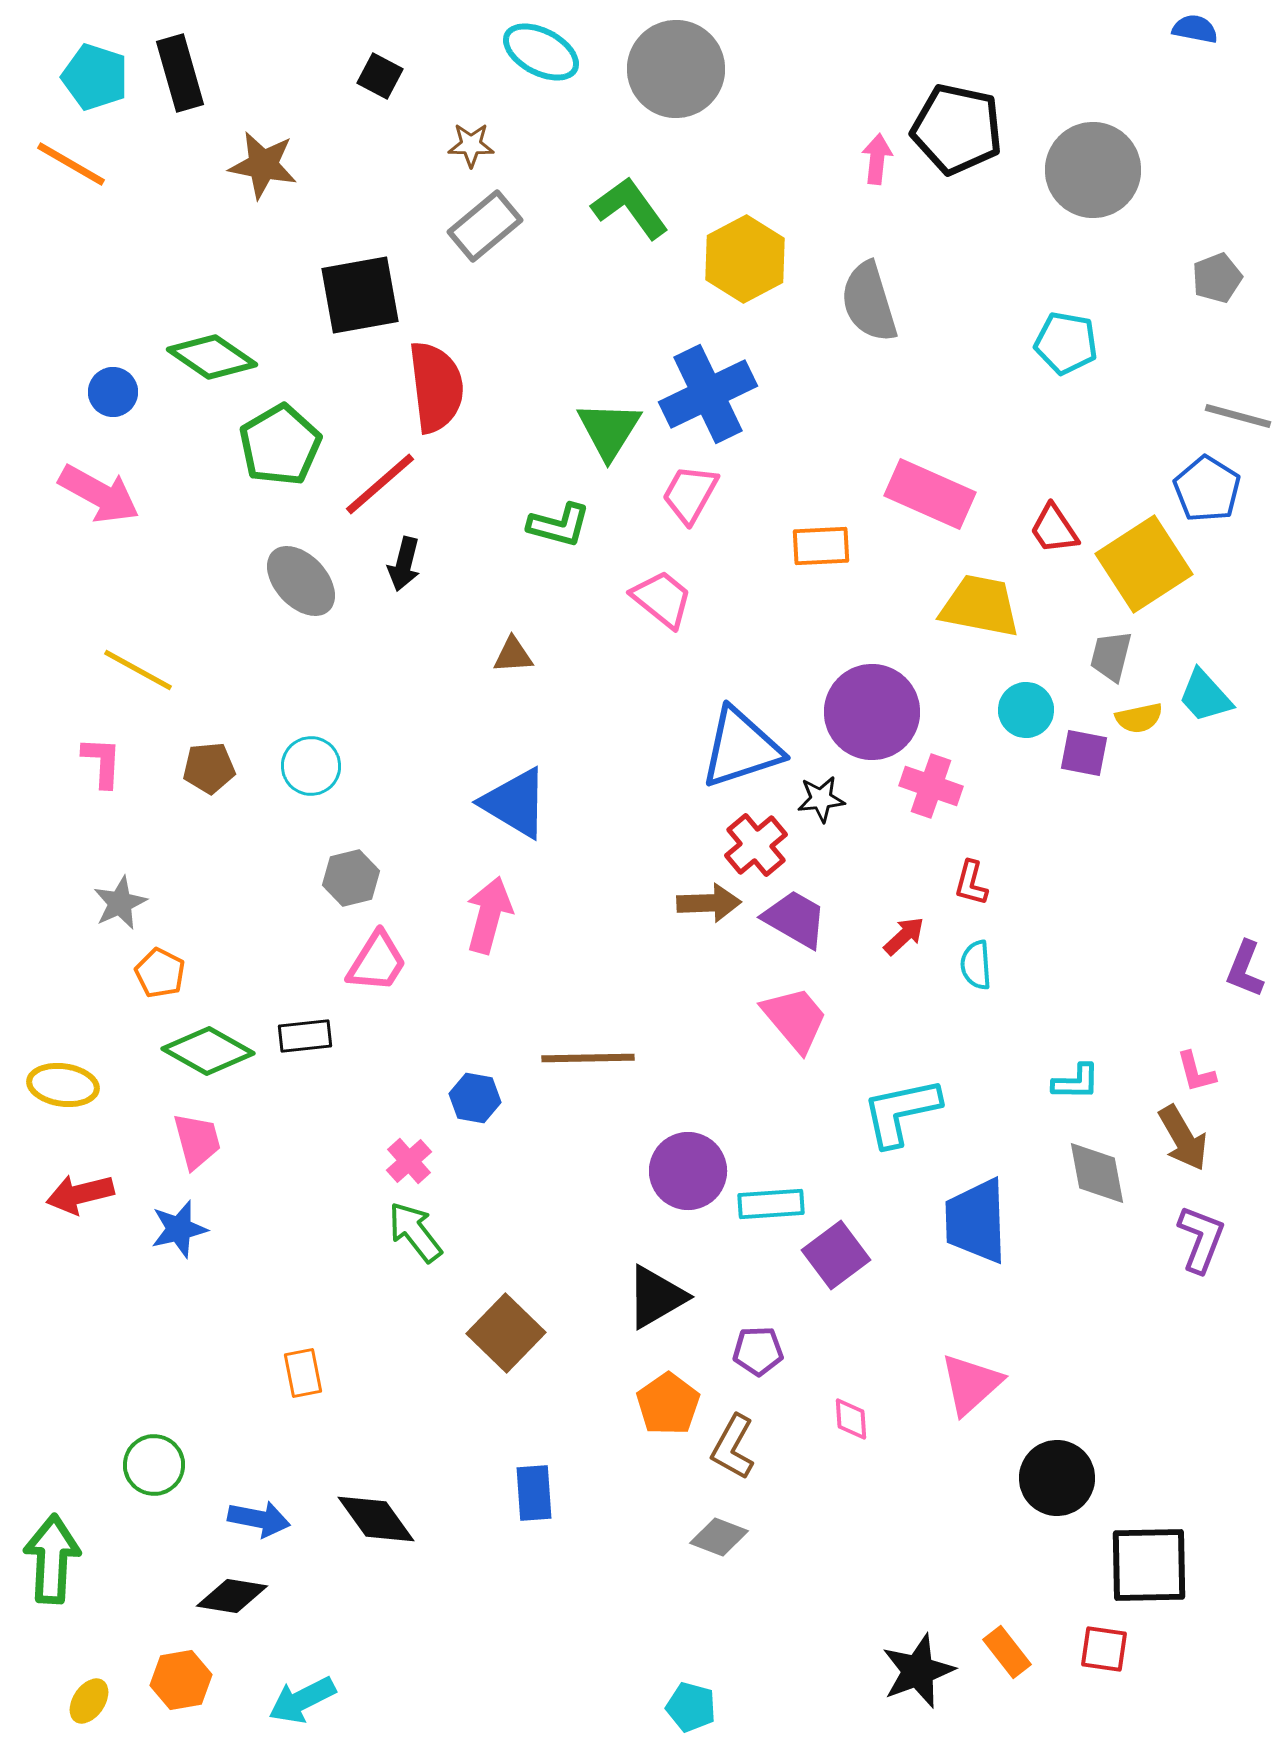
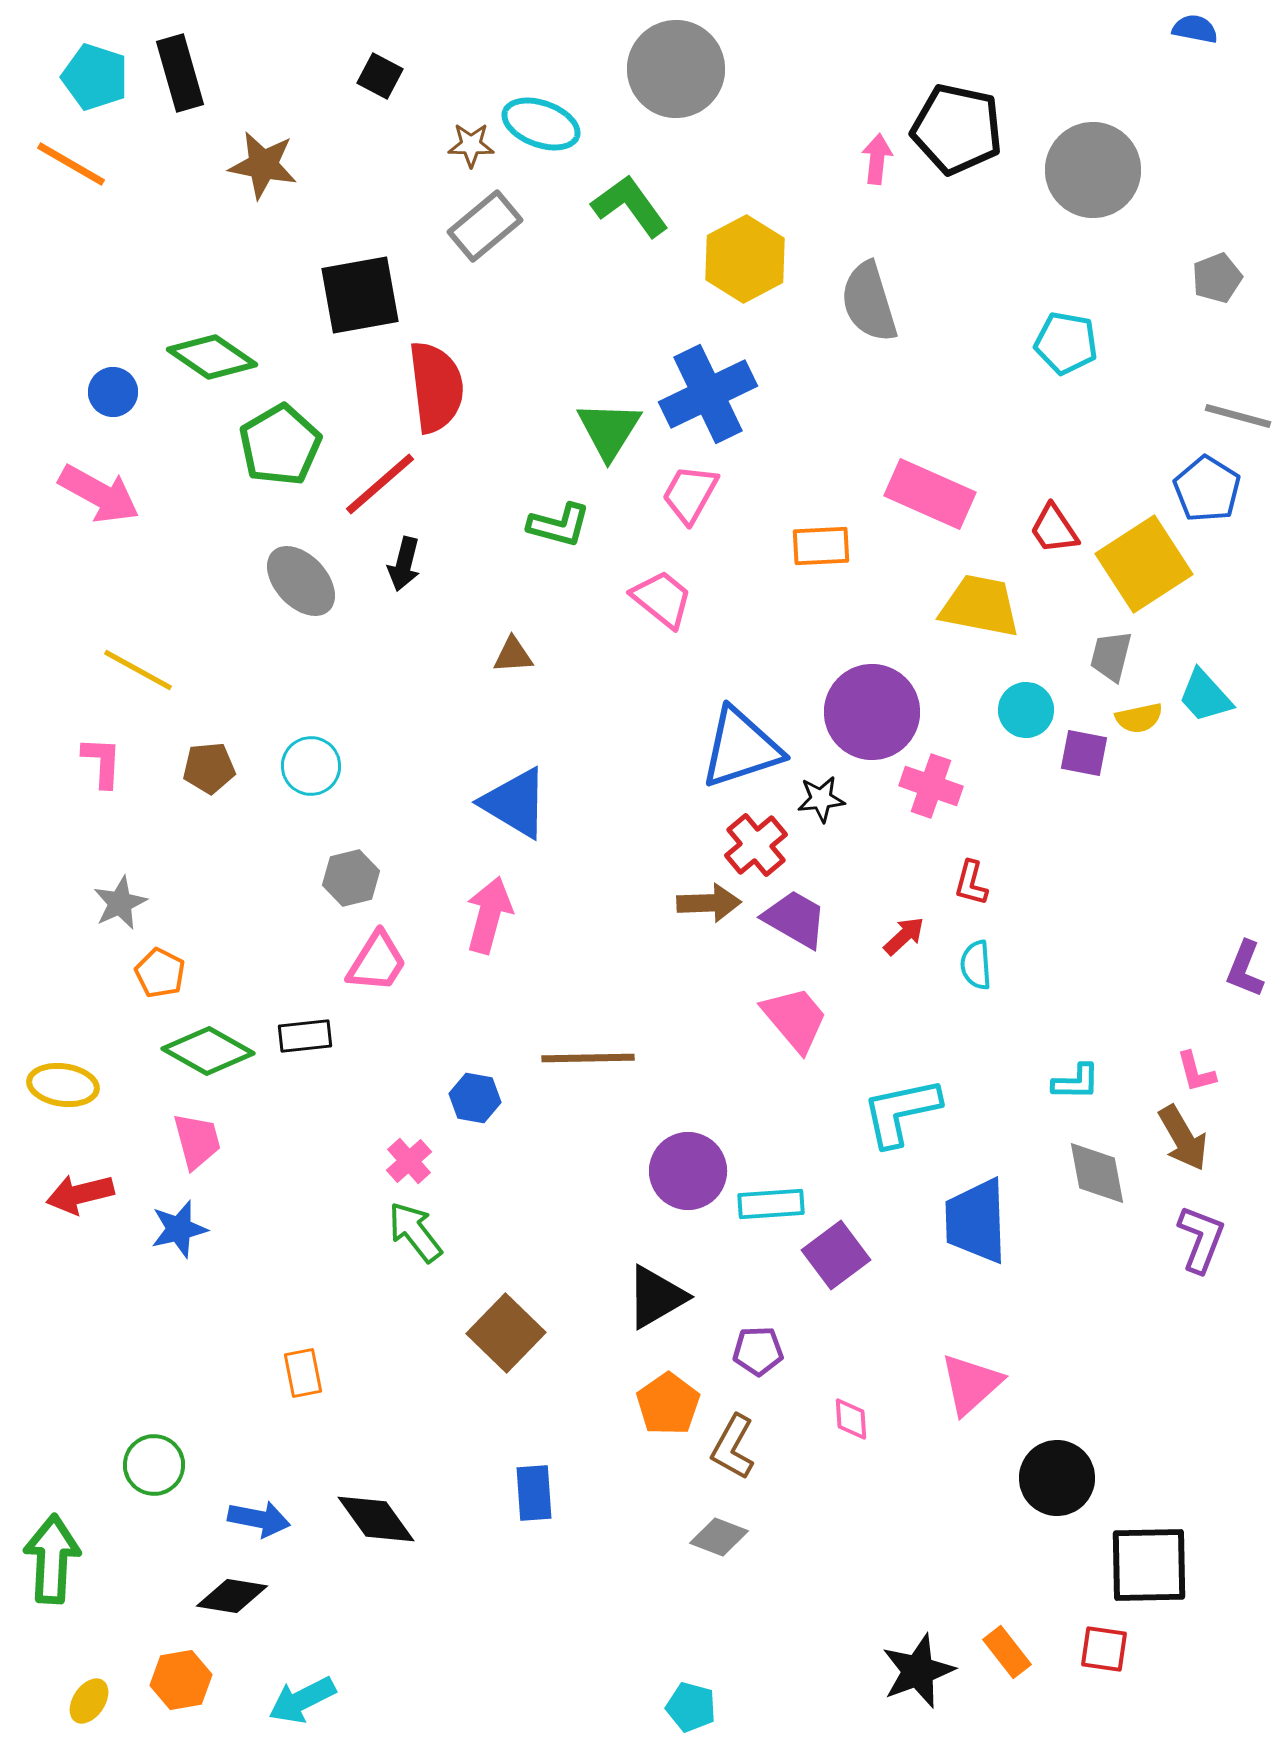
cyan ellipse at (541, 52): moved 72 px down; rotated 8 degrees counterclockwise
green L-shape at (630, 208): moved 2 px up
